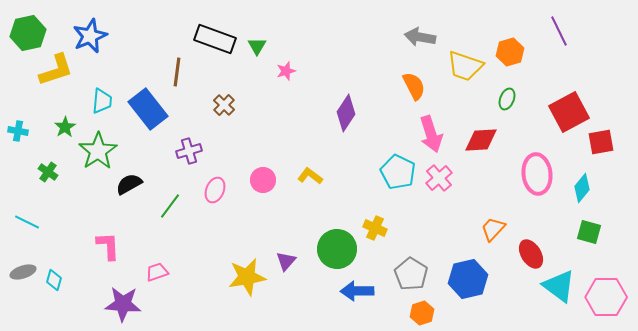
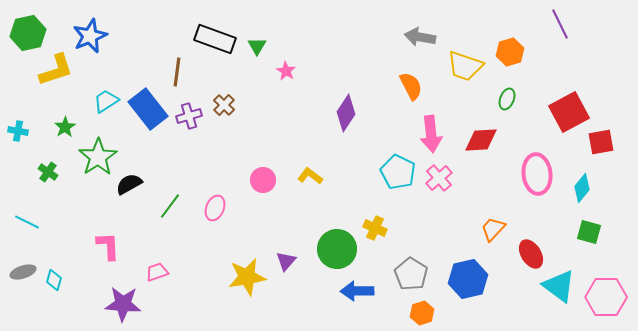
purple line at (559, 31): moved 1 px right, 7 px up
pink star at (286, 71): rotated 24 degrees counterclockwise
orange semicircle at (414, 86): moved 3 px left
cyan trapezoid at (102, 101): moved 4 px right; rotated 128 degrees counterclockwise
pink arrow at (431, 134): rotated 12 degrees clockwise
green star at (98, 151): moved 6 px down
purple cross at (189, 151): moved 35 px up
pink ellipse at (215, 190): moved 18 px down
